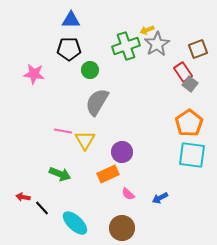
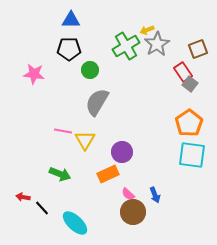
green cross: rotated 12 degrees counterclockwise
blue arrow: moved 5 px left, 3 px up; rotated 84 degrees counterclockwise
brown circle: moved 11 px right, 16 px up
